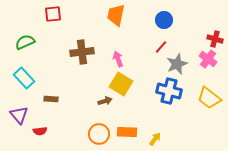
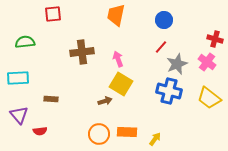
green semicircle: rotated 18 degrees clockwise
pink cross: moved 1 px left, 3 px down
cyan rectangle: moved 6 px left; rotated 50 degrees counterclockwise
